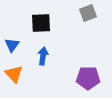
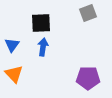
blue arrow: moved 9 px up
